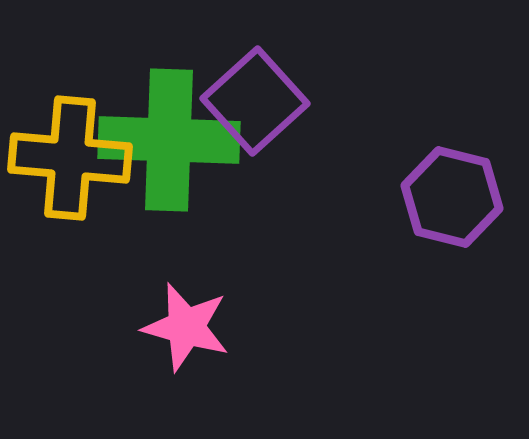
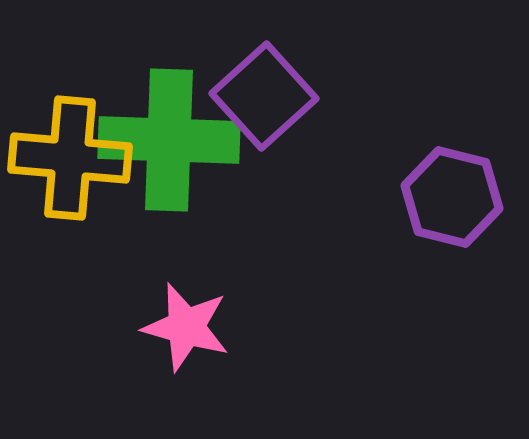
purple square: moved 9 px right, 5 px up
